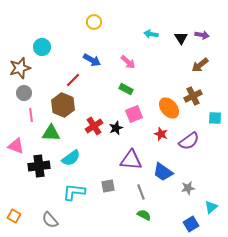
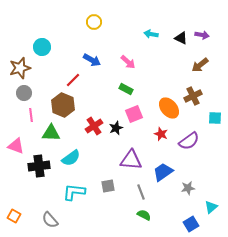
black triangle: rotated 32 degrees counterclockwise
blue trapezoid: rotated 110 degrees clockwise
